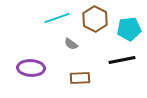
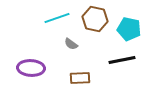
brown hexagon: rotated 15 degrees counterclockwise
cyan pentagon: rotated 20 degrees clockwise
